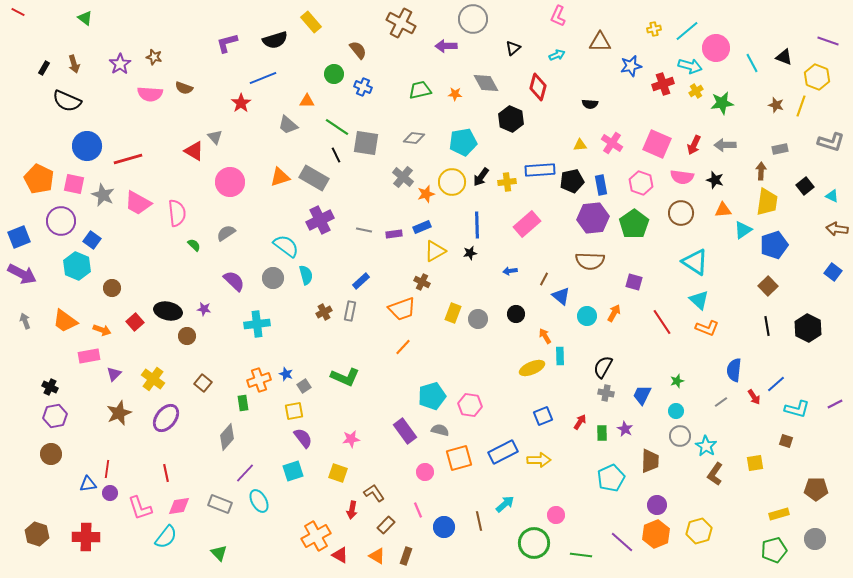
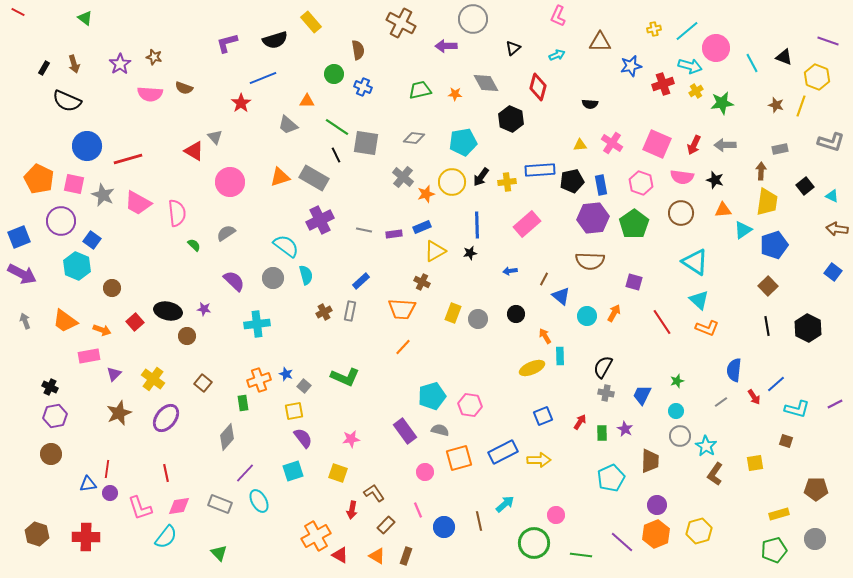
brown semicircle at (358, 50): rotated 30 degrees clockwise
orange trapezoid at (402, 309): rotated 24 degrees clockwise
gray square at (304, 386): rotated 16 degrees counterclockwise
